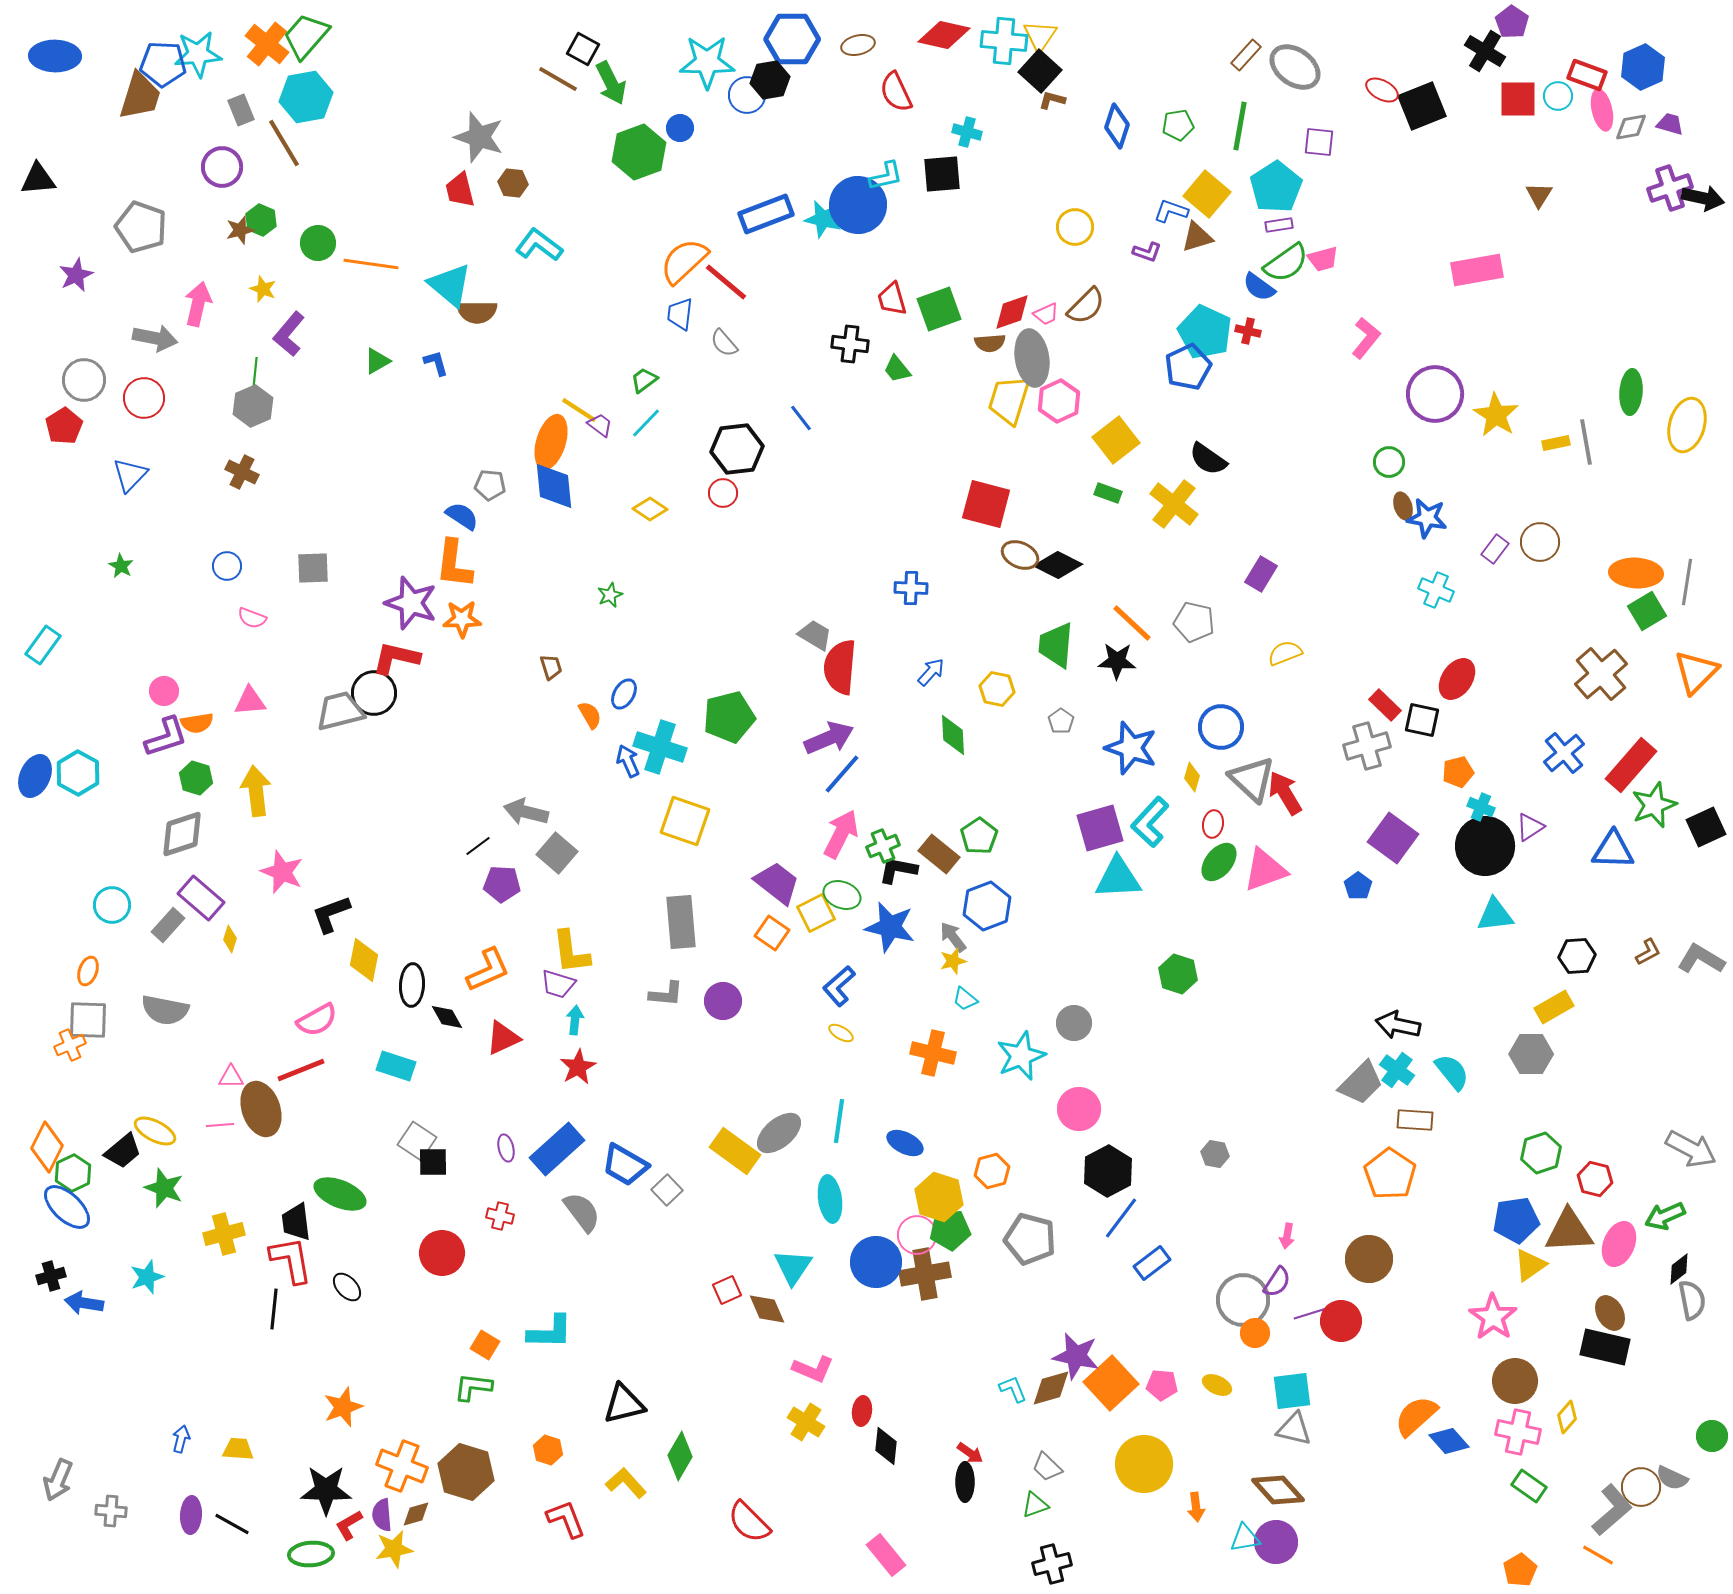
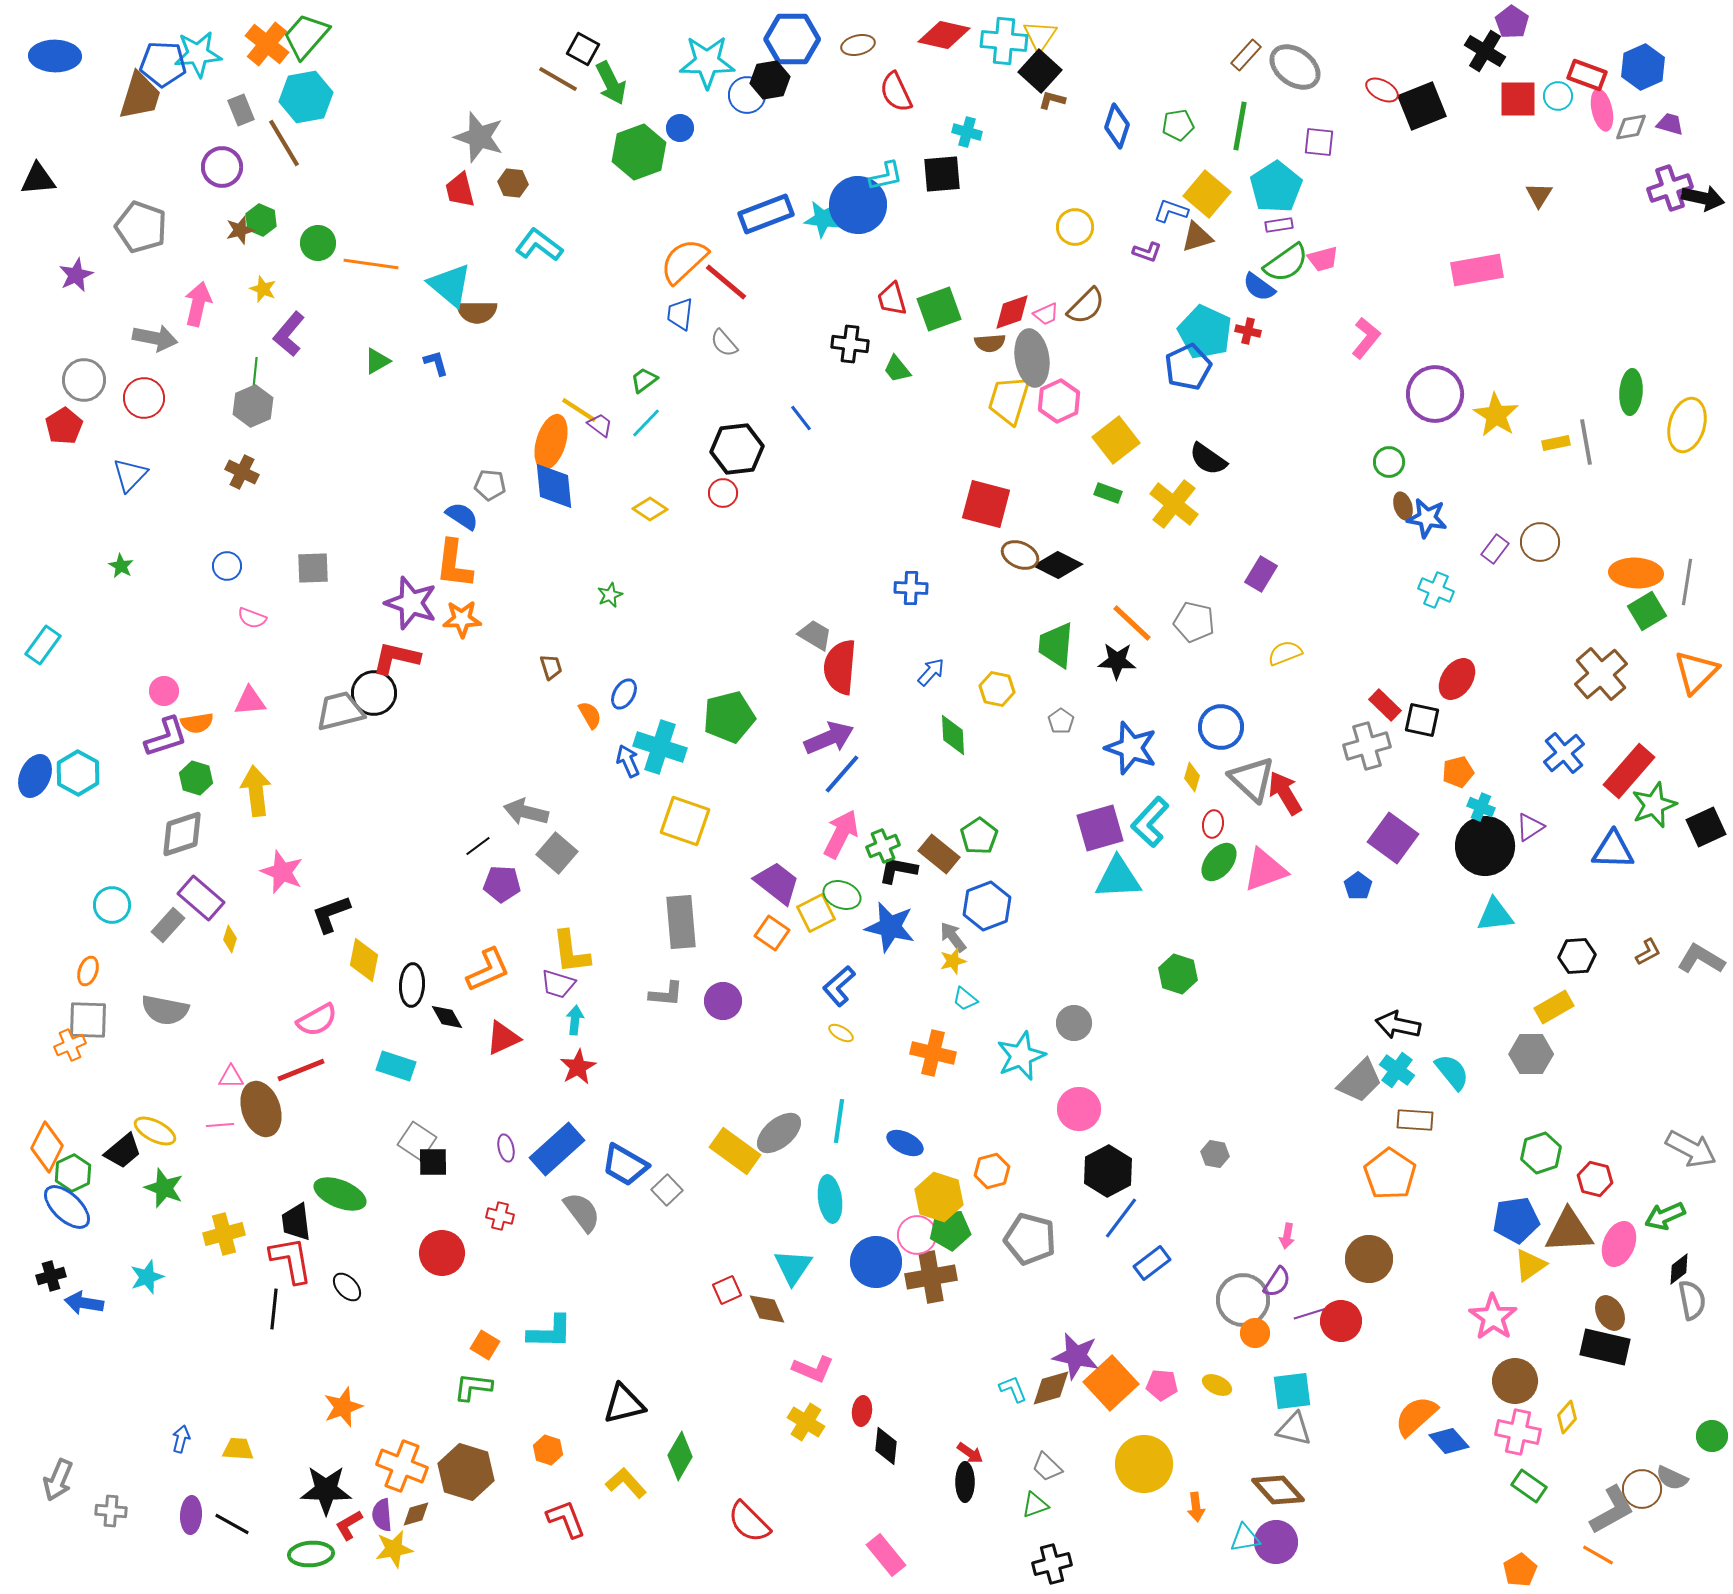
cyan star at (823, 219): rotated 6 degrees counterclockwise
red rectangle at (1631, 765): moved 2 px left, 6 px down
gray trapezoid at (1361, 1083): moved 1 px left, 2 px up
brown cross at (925, 1274): moved 6 px right, 3 px down
brown circle at (1641, 1487): moved 1 px right, 2 px down
gray L-shape at (1612, 1510): rotated 12 degrees clockwise
